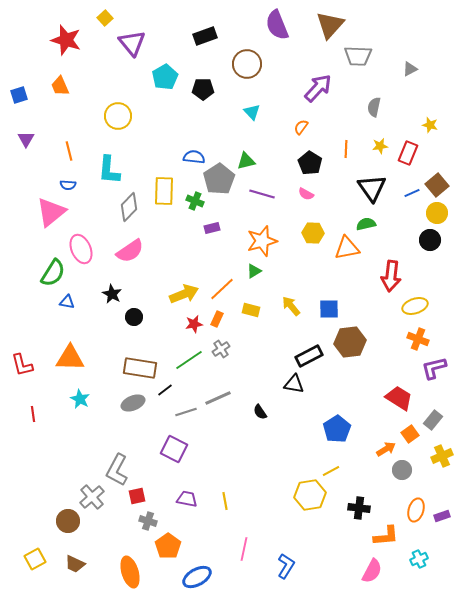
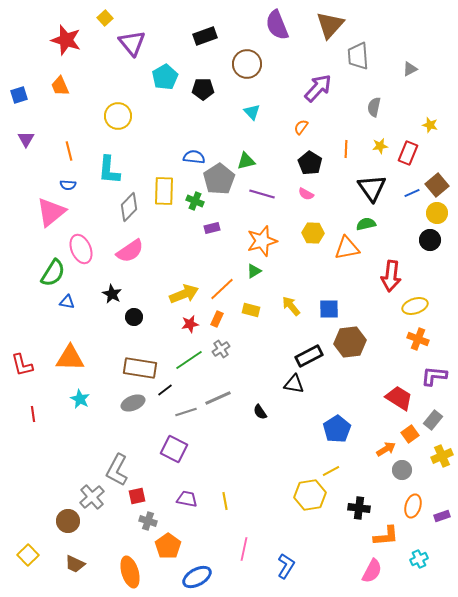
gray trapezoid at (358, 56): rotated 84 degrees clockwise
red star at (194, 324): moved 4 px left
purple L-shape at (434, 368): moved 8 px down; rotated 20 degrees clockwise
orange ellipse at (416, 510): moved 3 px left, 4 px up
yellow square at (35, 559): moved 7 px left, 4 px up; rotated 15 degrees counterclockwise
